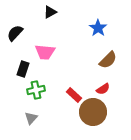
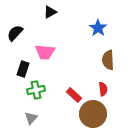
brown semicircle: rotated 132 degrees clockwise
red semicircle: rotated 64 degrees counterclockwise
brown circle: moved 2 px down
